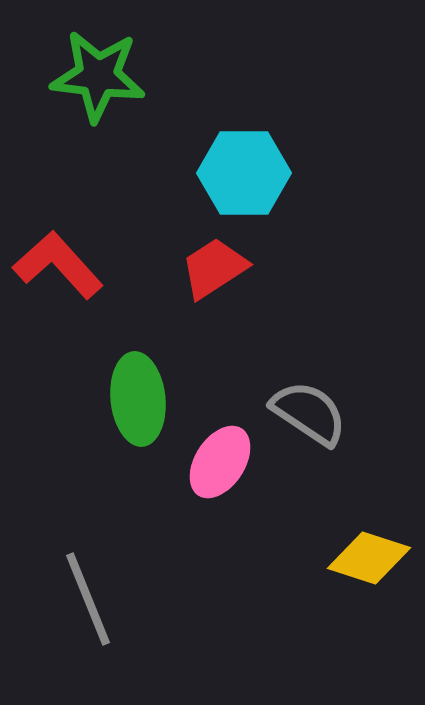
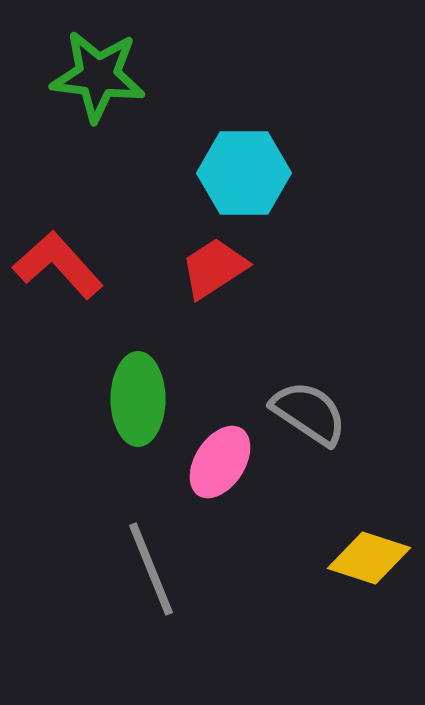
green ellipse: rotated 6 degrees clockwise
gray line: moved 63 px right, 30 px up
